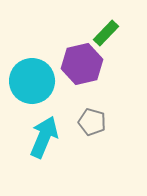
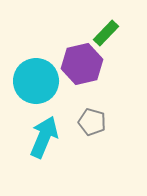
cyan circle: moved 4 px right
